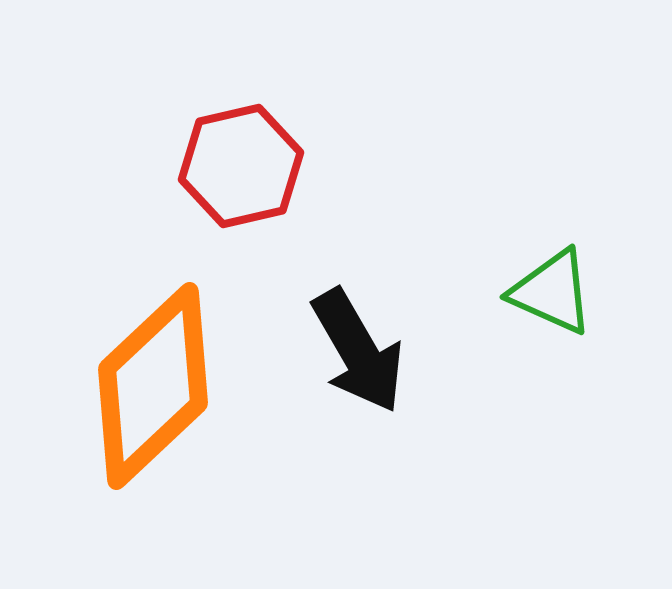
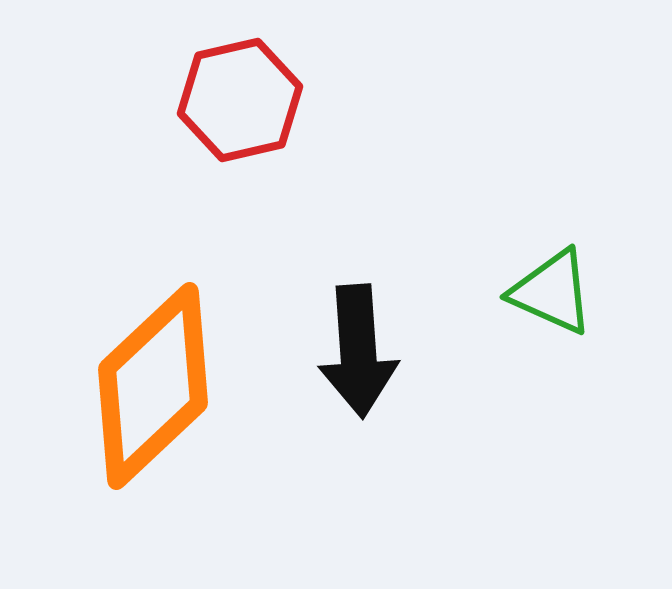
red hexagon: moved 1 px left, 66 px up
black arrow: rotated 26 degrees clockwise
